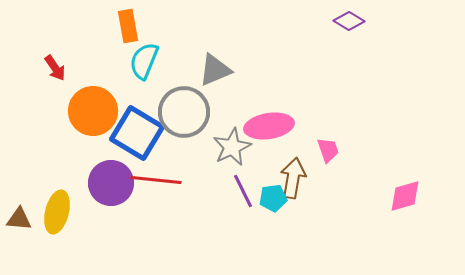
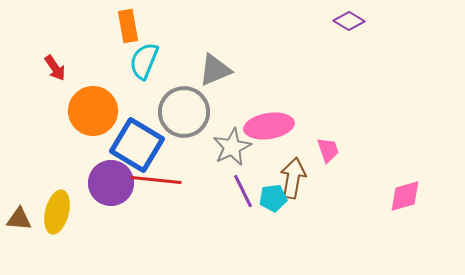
blue square: moved 12 px down
